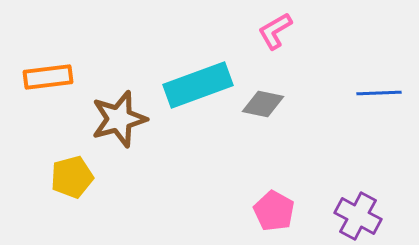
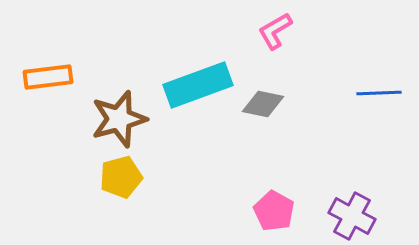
yellow pentagon: moved 49 px right
purple cross: moved 6 px left
